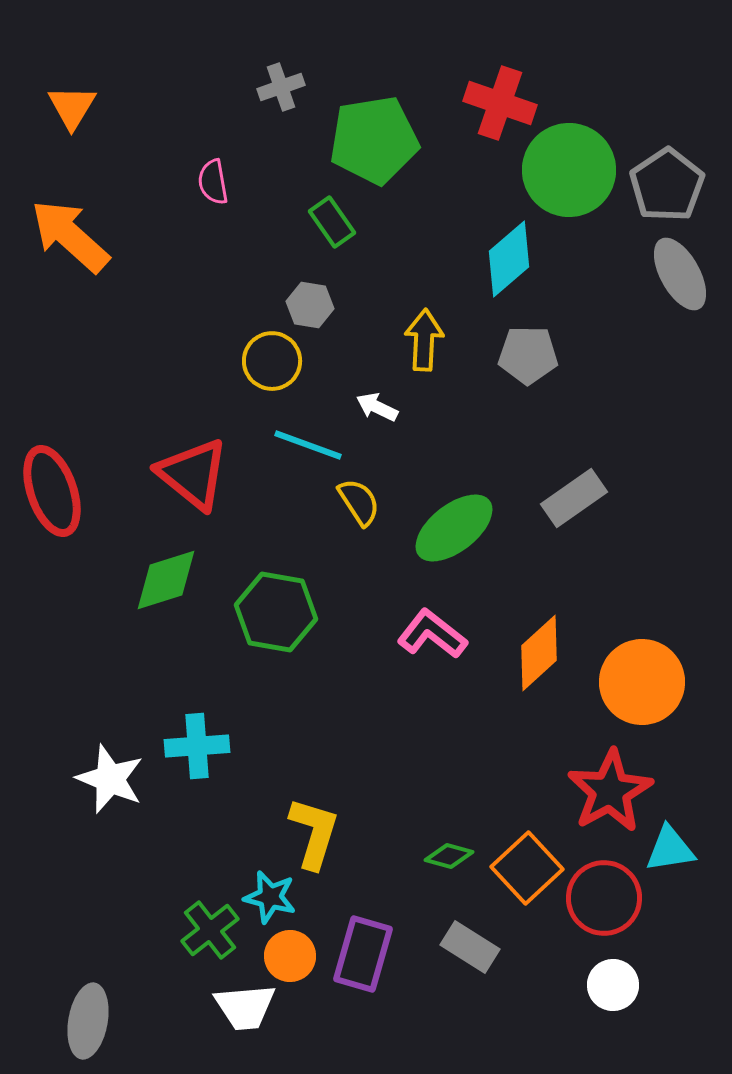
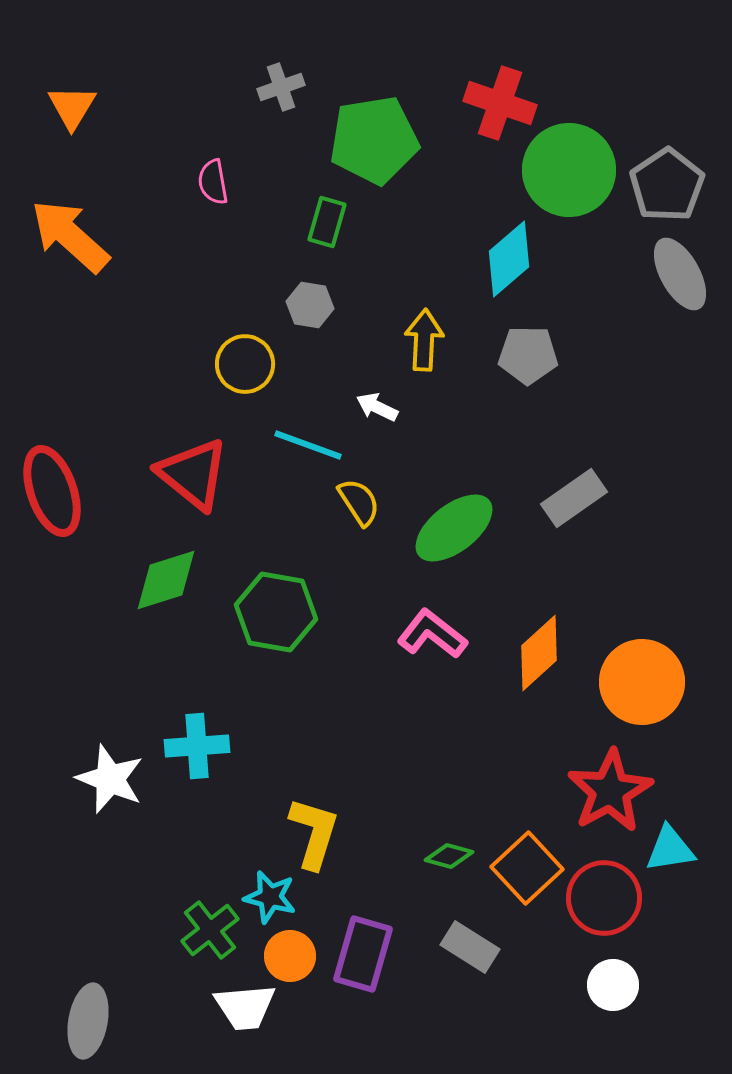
green rectangle at (332, 222): moved 5 px left; rotated 51 degrees clockwise
yellow circle at (272, 361): moved 27 px left, 3 px down
